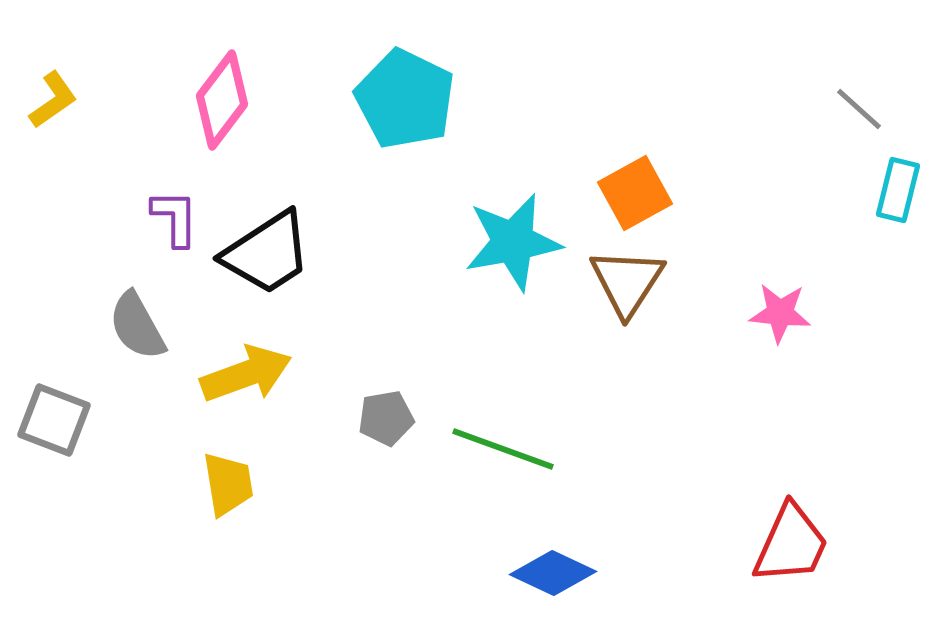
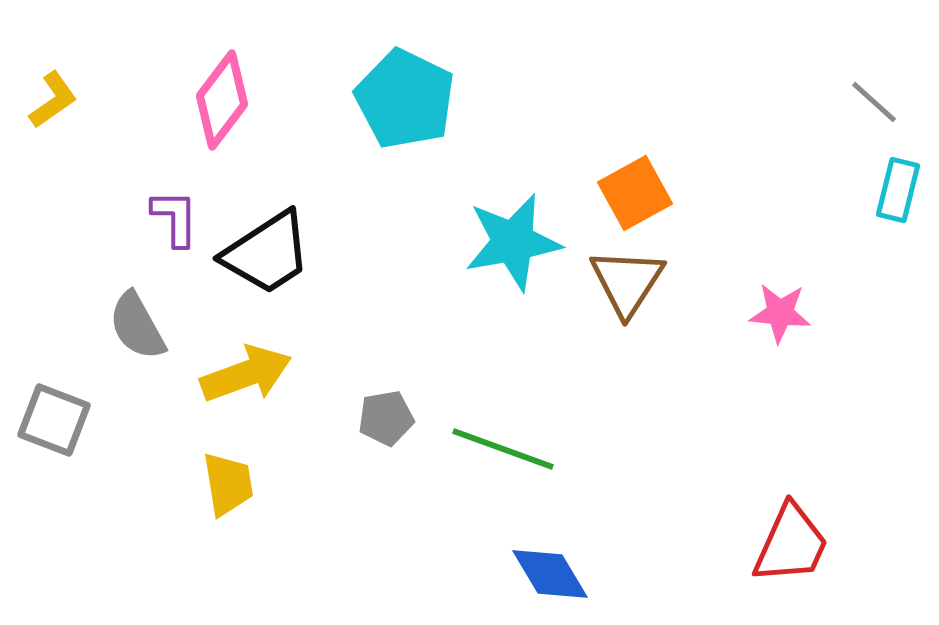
gray line: moved 15 px right, 7 px up
blue diamond: moved 3 px left, 1 px down; rotated 34 degrees clockwise
